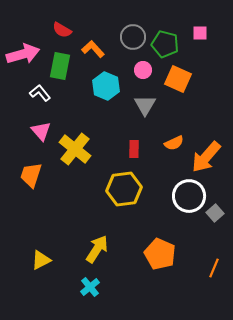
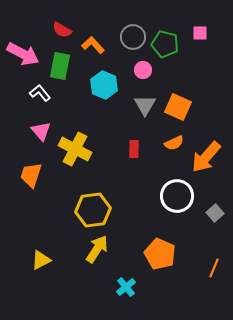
orange L-shape: moved 4 px up
pink arrow: rotated 44 degrees clockwise
orange square: moved 28 px down
cyan hexagon: moved 2 px left, 1 px up
yellow cross: rotated 12 degrees counterclockwise
yellow hexagon: moved 31 px left, 21 px down
white circle: moved 12 px left
cyan cross: moved 36 px right
